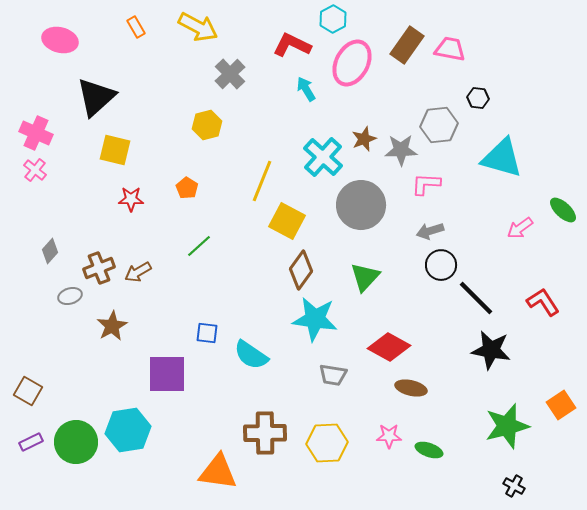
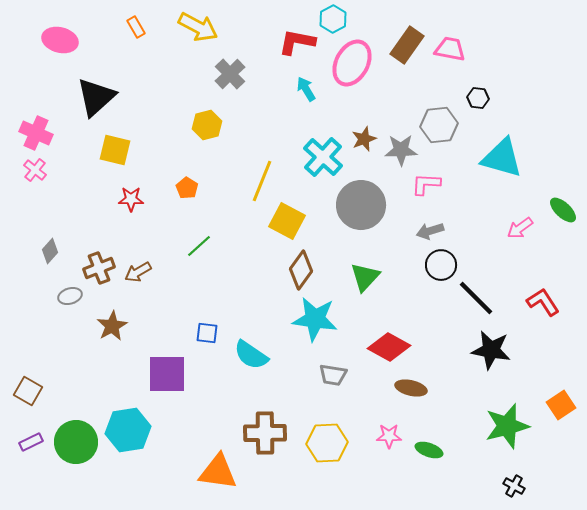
red L-shape at (292, 45): moved 5 px right, 3 px up; rotated 15 degrees counterclockwise
